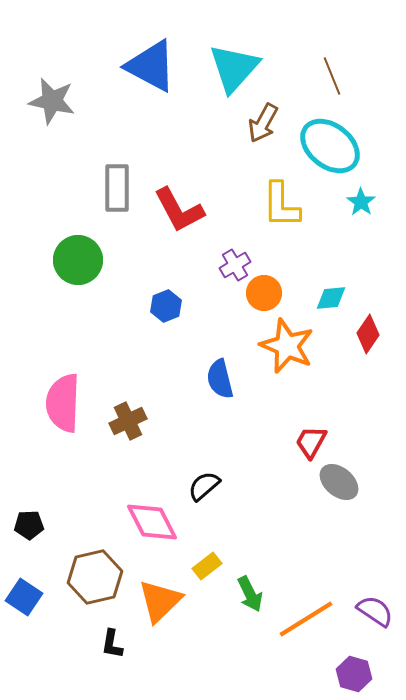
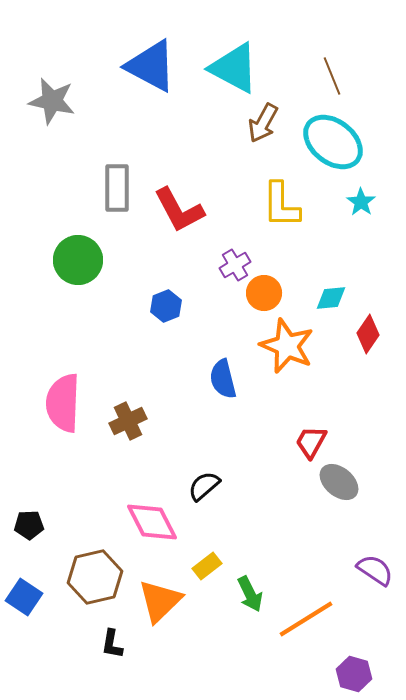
cyan triangle: rotated 44 degrees counterclockwise
cyan ellipse: moved 3 px right, 4 px up
blue semicircle: moved 3 px right
purple semicircle: moved 41 px up
